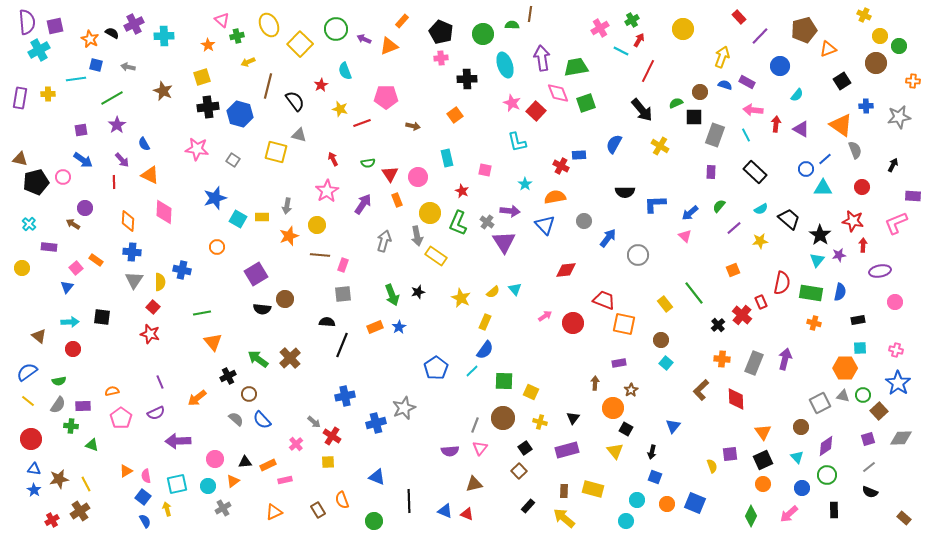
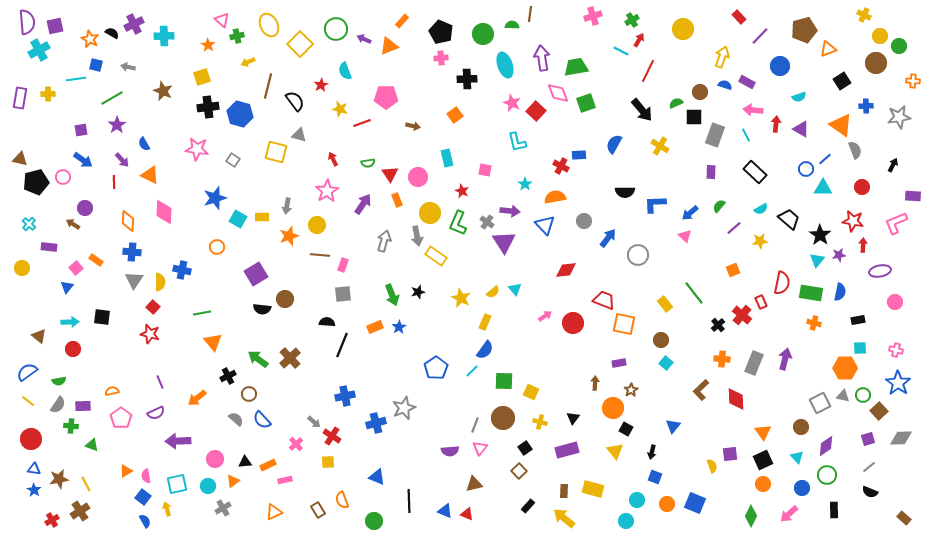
pink cross at (600, 28): moved 7 px left, 12 px up; rotated 12 degrees clockwise
cyan semicircle at (797, 95): moved 2 px right, 2 px down; rotated 32 degrees clockwise
